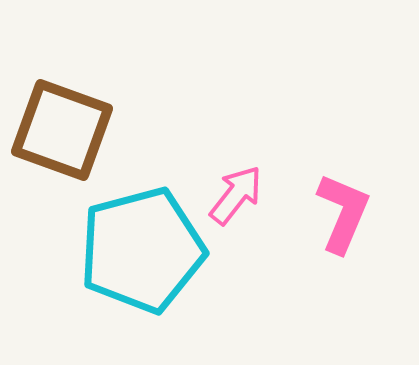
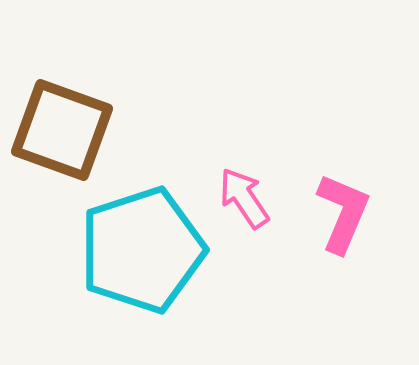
pink arrow: moved 8 px right, 3 px down; rotated 72 degrees counterclockwise
cyan pentagon: rotated 3 degrees counterclockwise
